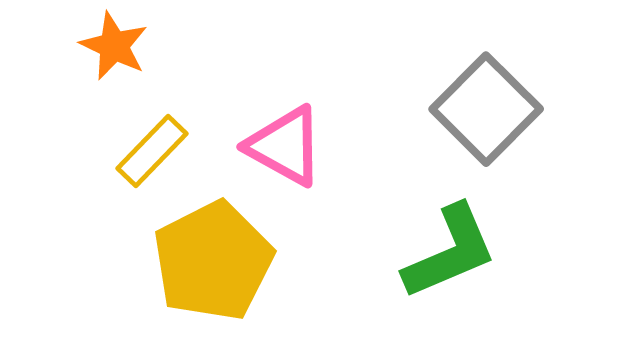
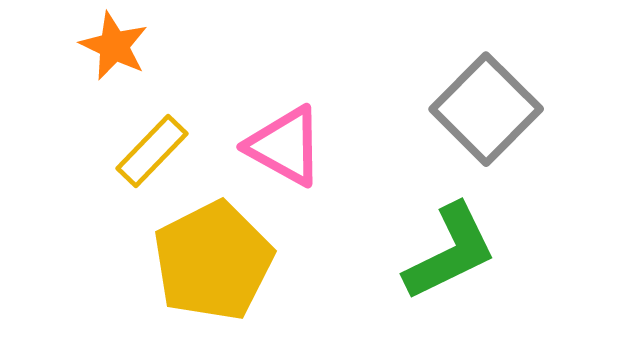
green L-shape: rotated 3 degrees counterclockwise
